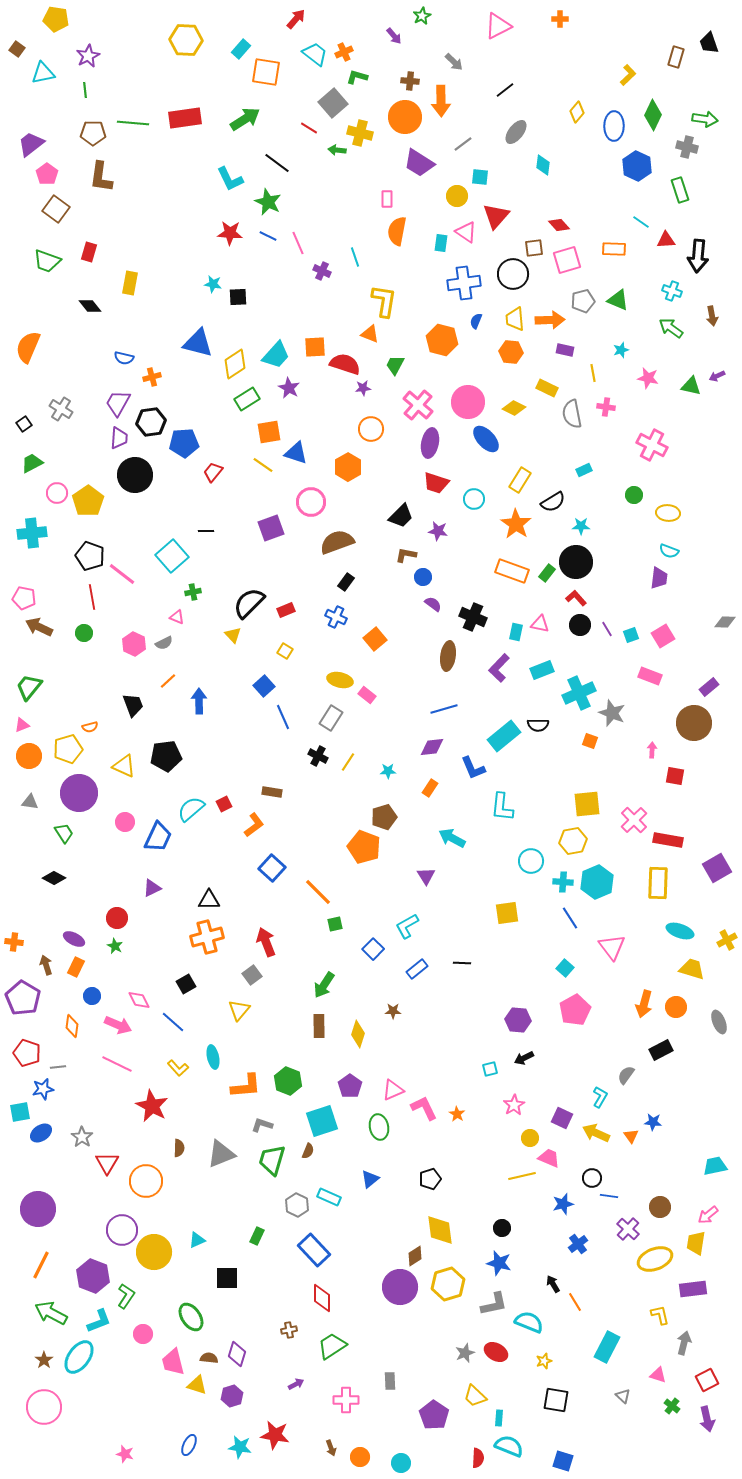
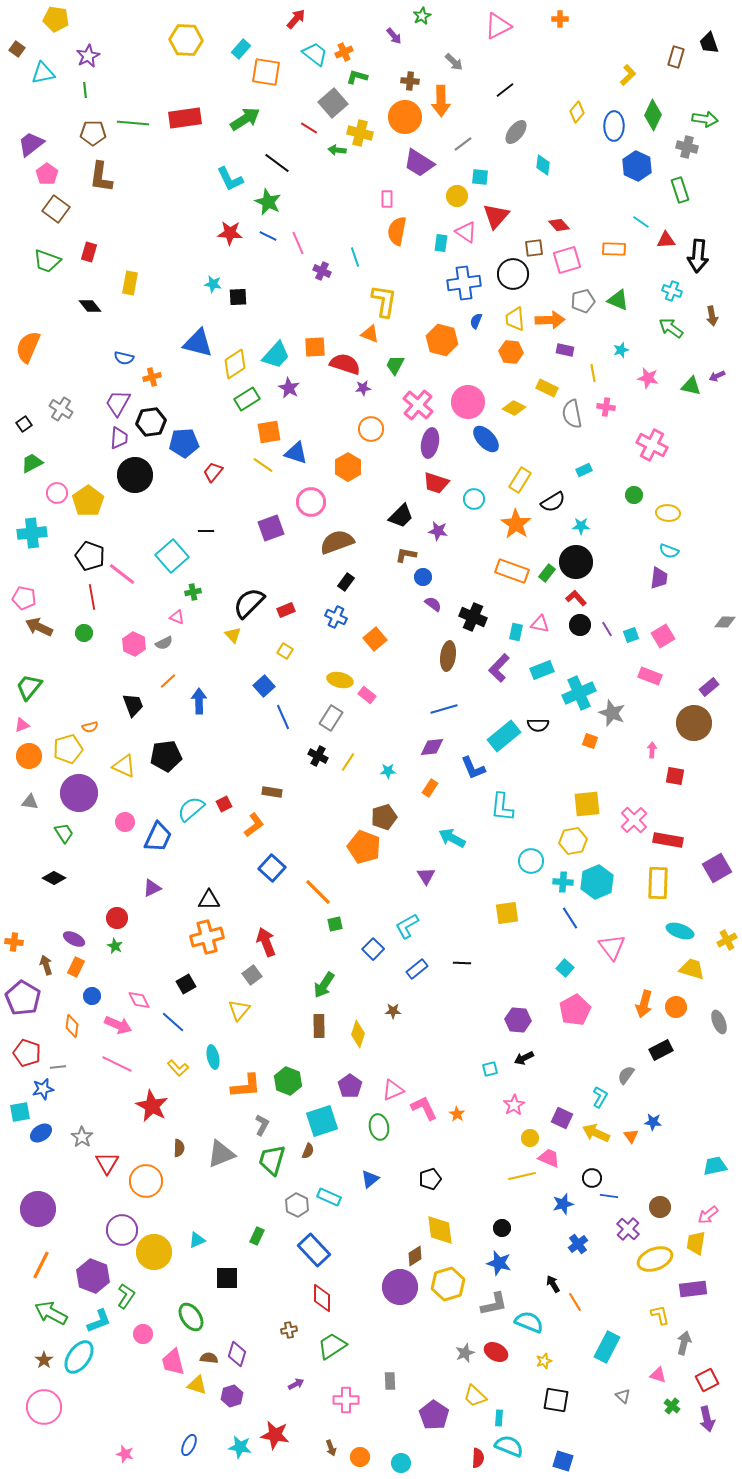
gray L-shape at (262, 1125): rotated 100 degrees clockwise
